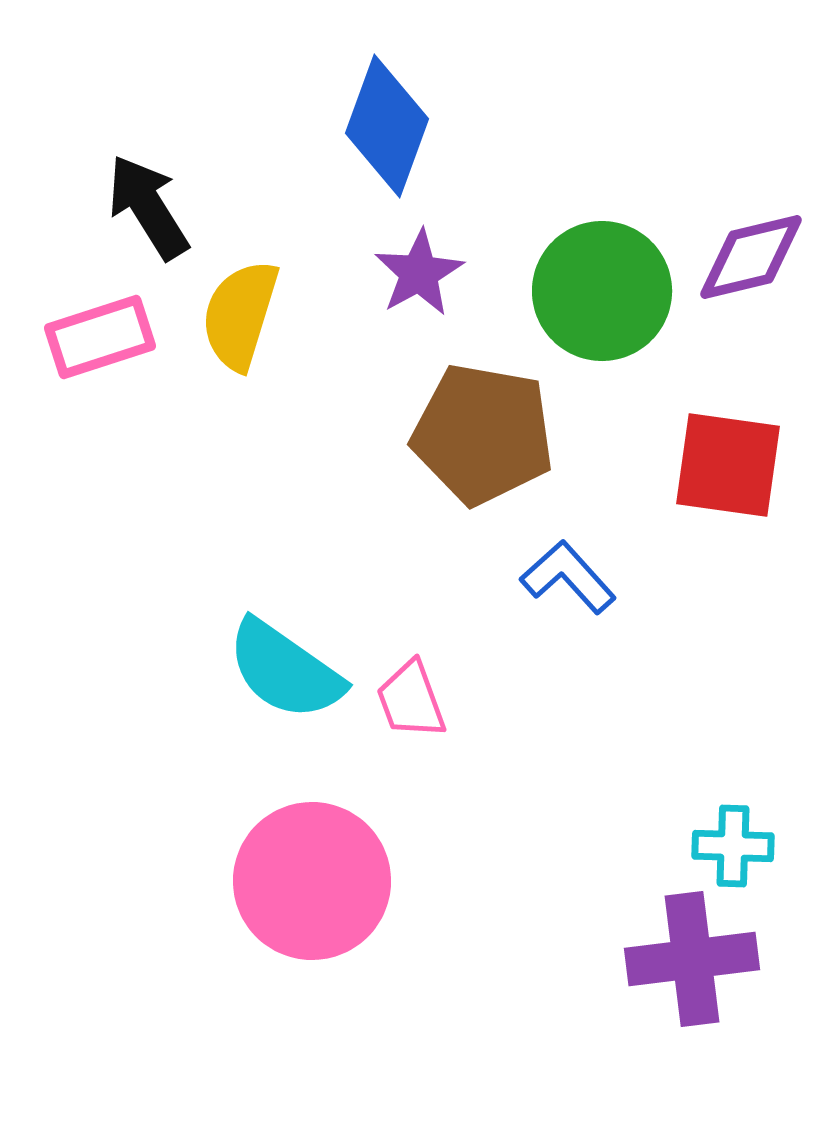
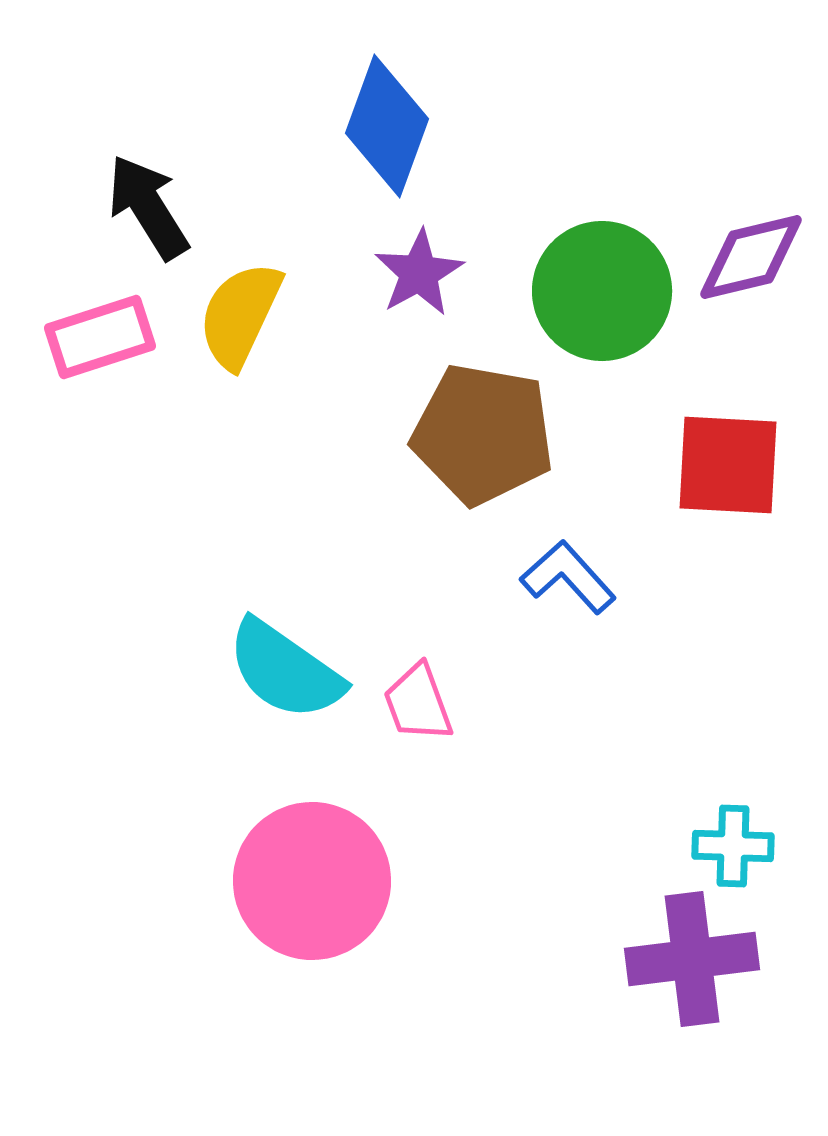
yellow semicircle: rotated 8 degrees clockwise
red square: rotated 5 degrees counterclockwise
pink trapezoid: moved 7 px right, 3 px down
